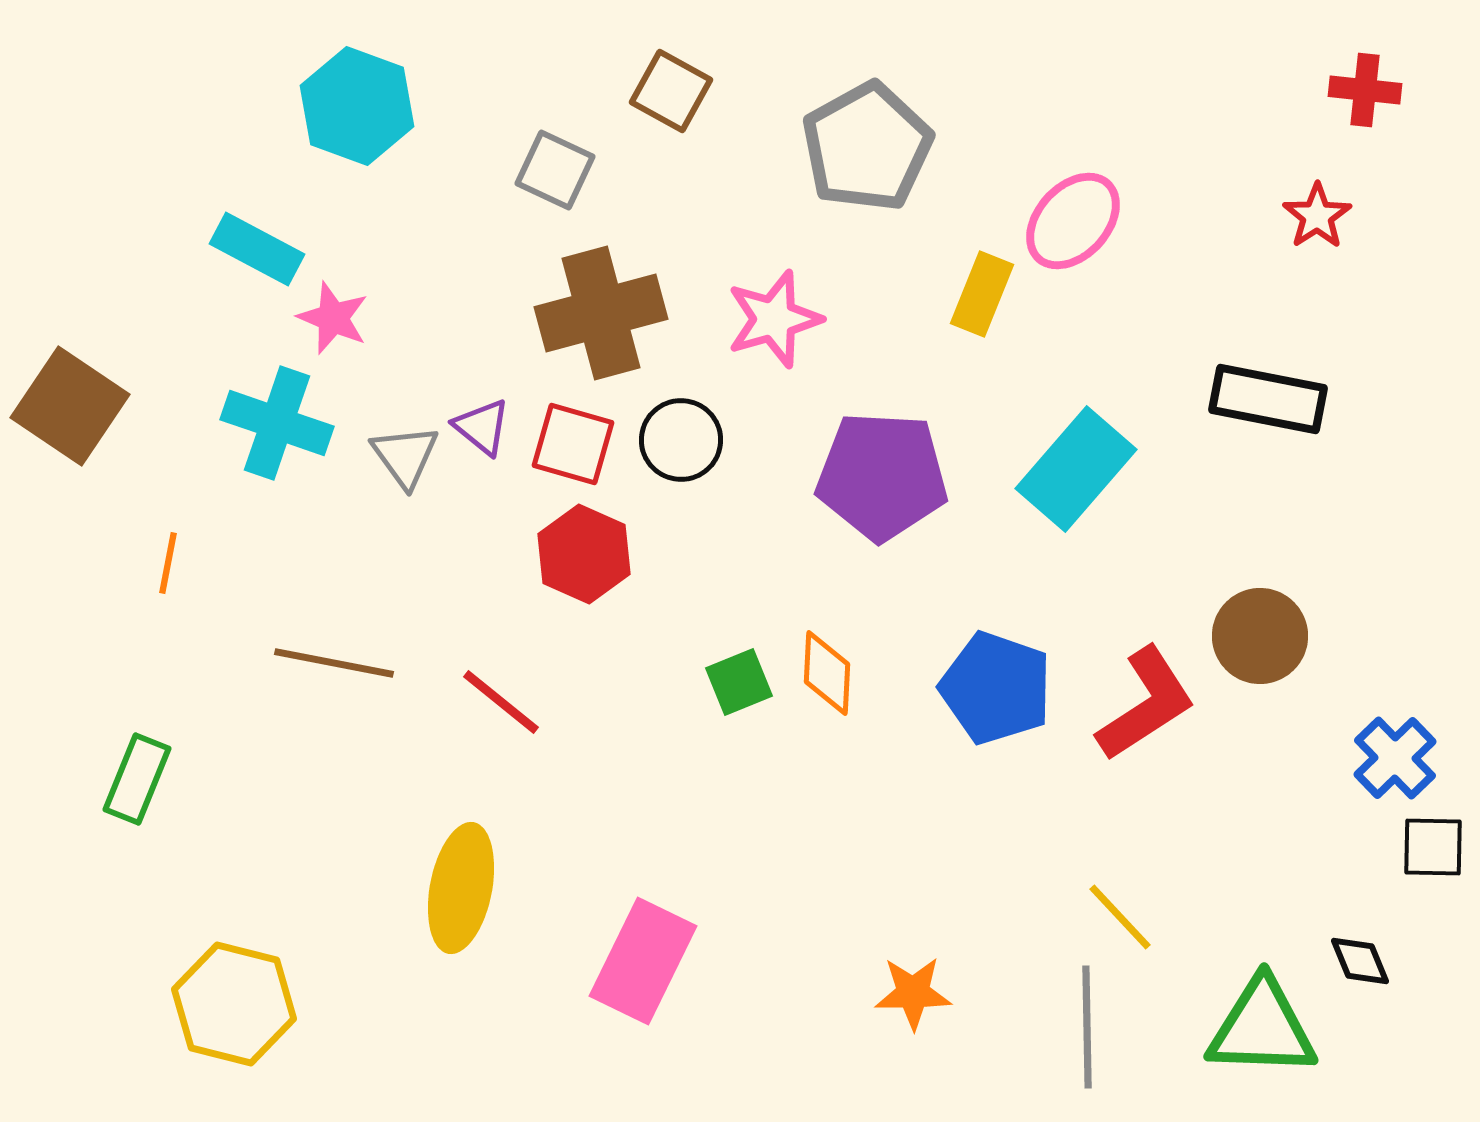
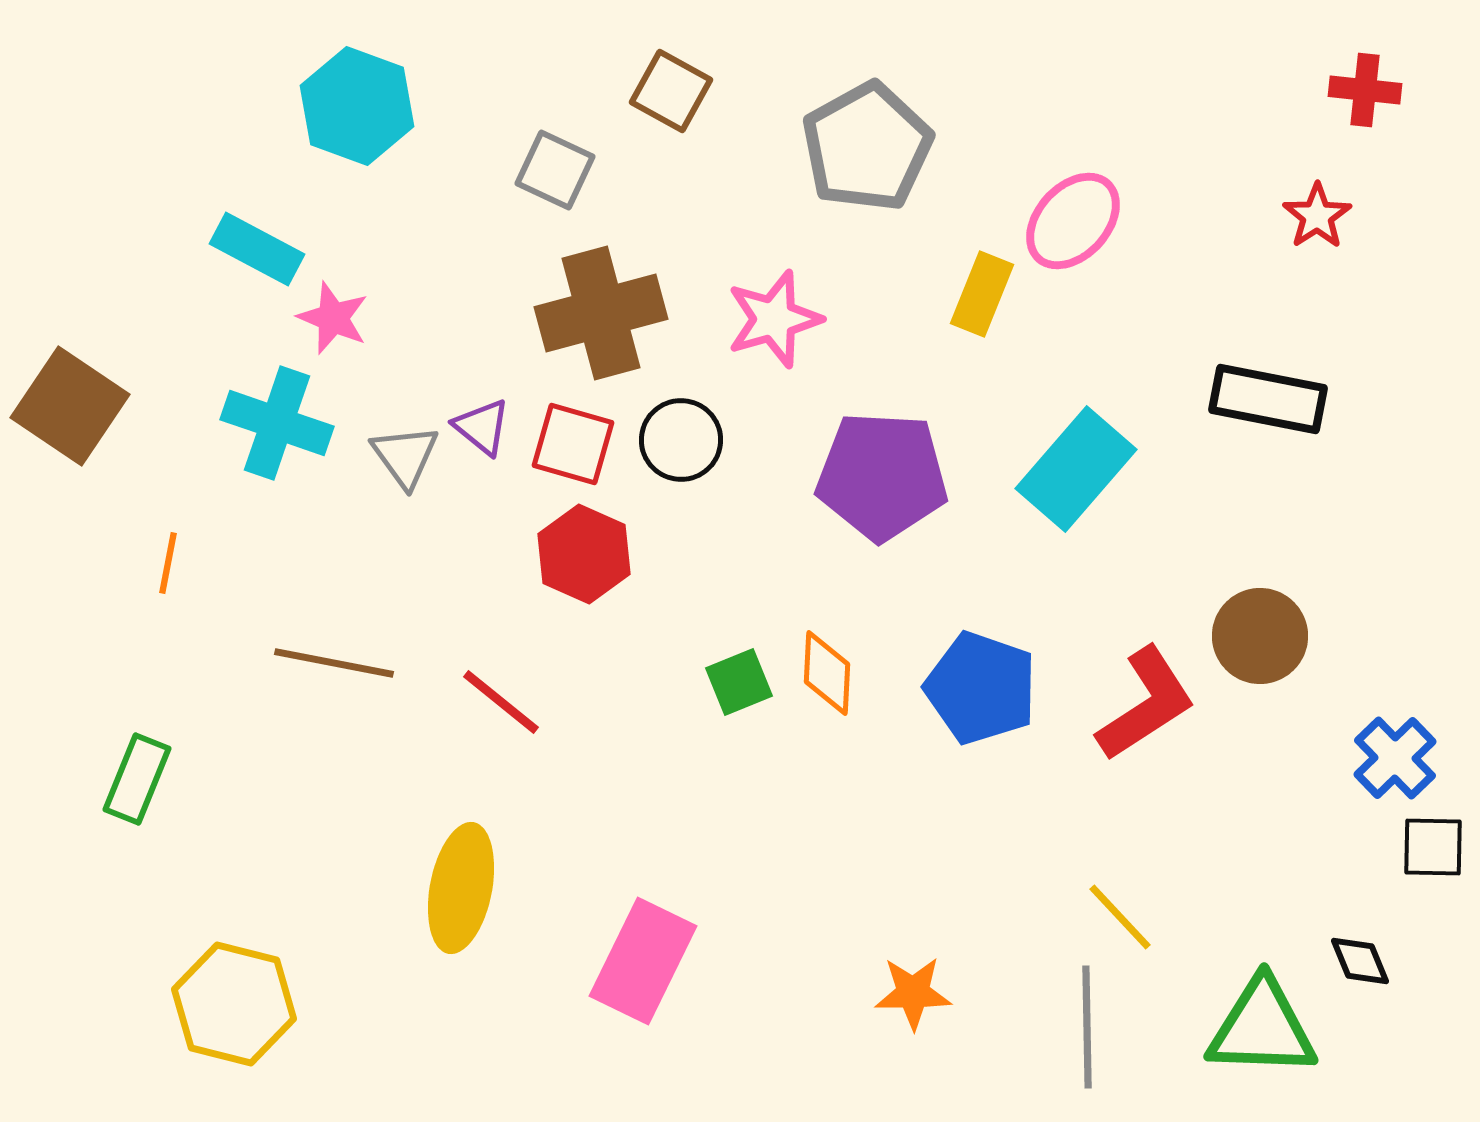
blue pentagon at (996, 688): moved 15 px left
